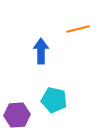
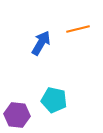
blue arrow: moved 8 px up; rotated 30 degrees clockwise
purple hexagon: rotated 10 degrees clockwise
